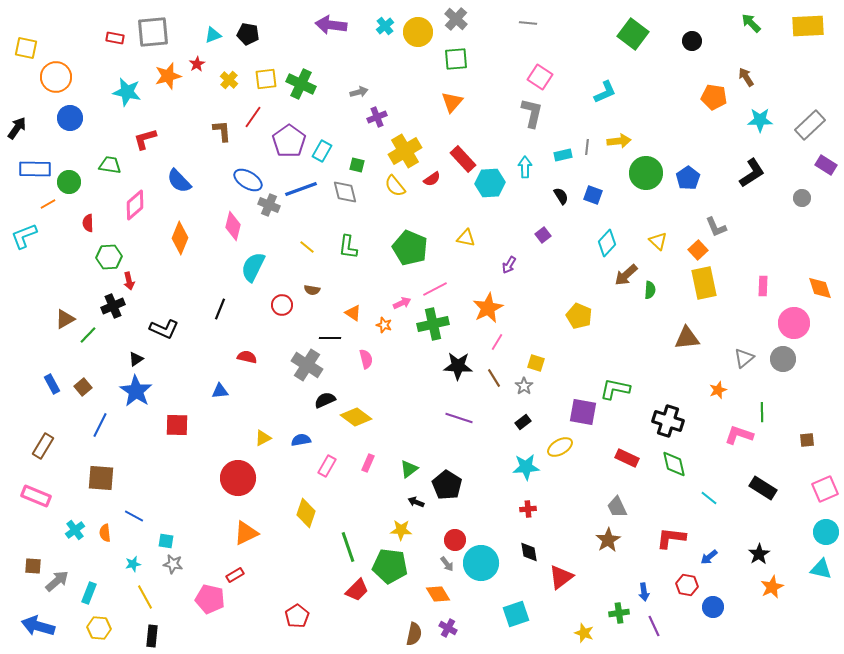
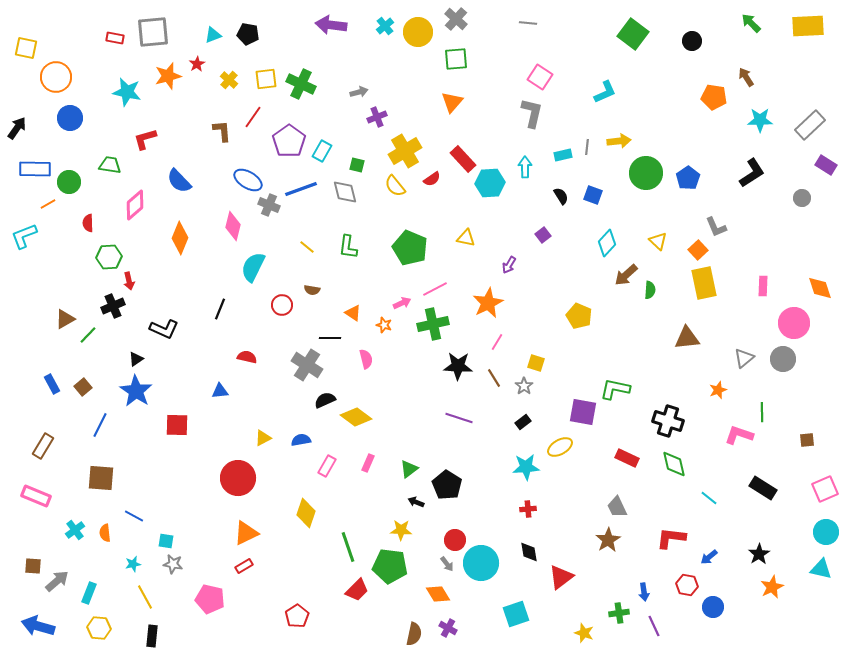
orange star at (488, 308): moved 5 px up
red rectangle at (235, 575): moved 9 px right, 9 px up
